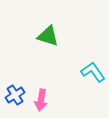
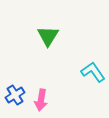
green triangle: rotated 45 degrees clockwise
